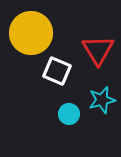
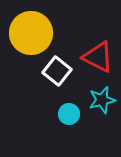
red triangle: moved 7 px down; rotated 32 degrees counterclockwise
white square: rotated 16 degrees clockwise
